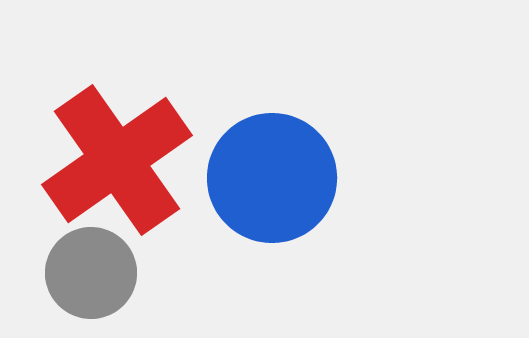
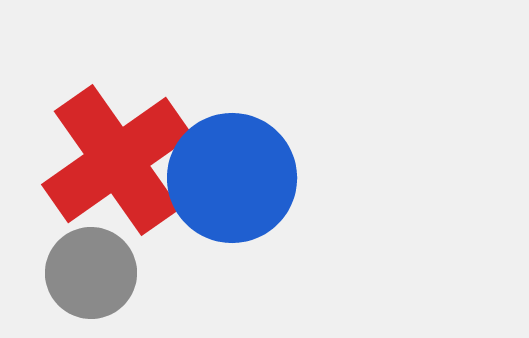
blue circle: moved 40 px left
